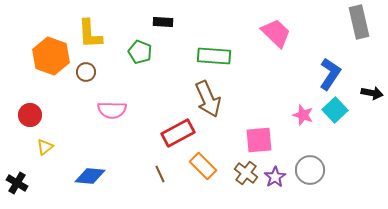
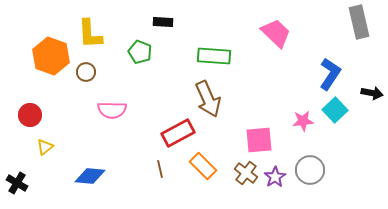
pink star: moved 6 px down; rotated 25 degrees counterclockwise
brown line: moved 5 px up; rotated 12 degrees clockwise
